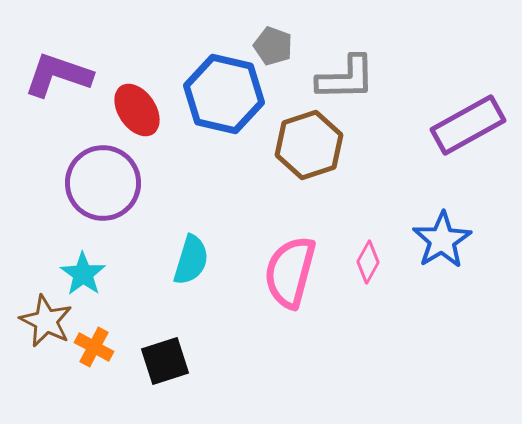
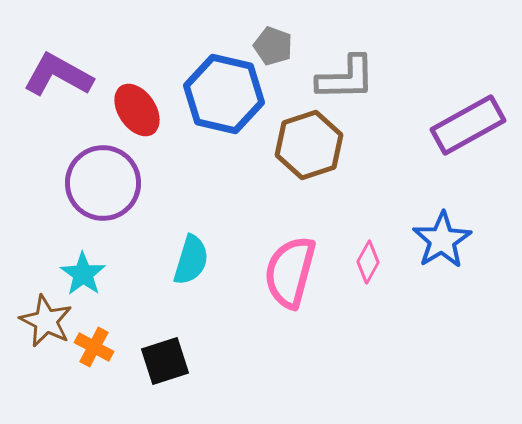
purple L-shape: rotated 10 degrees clockwise
